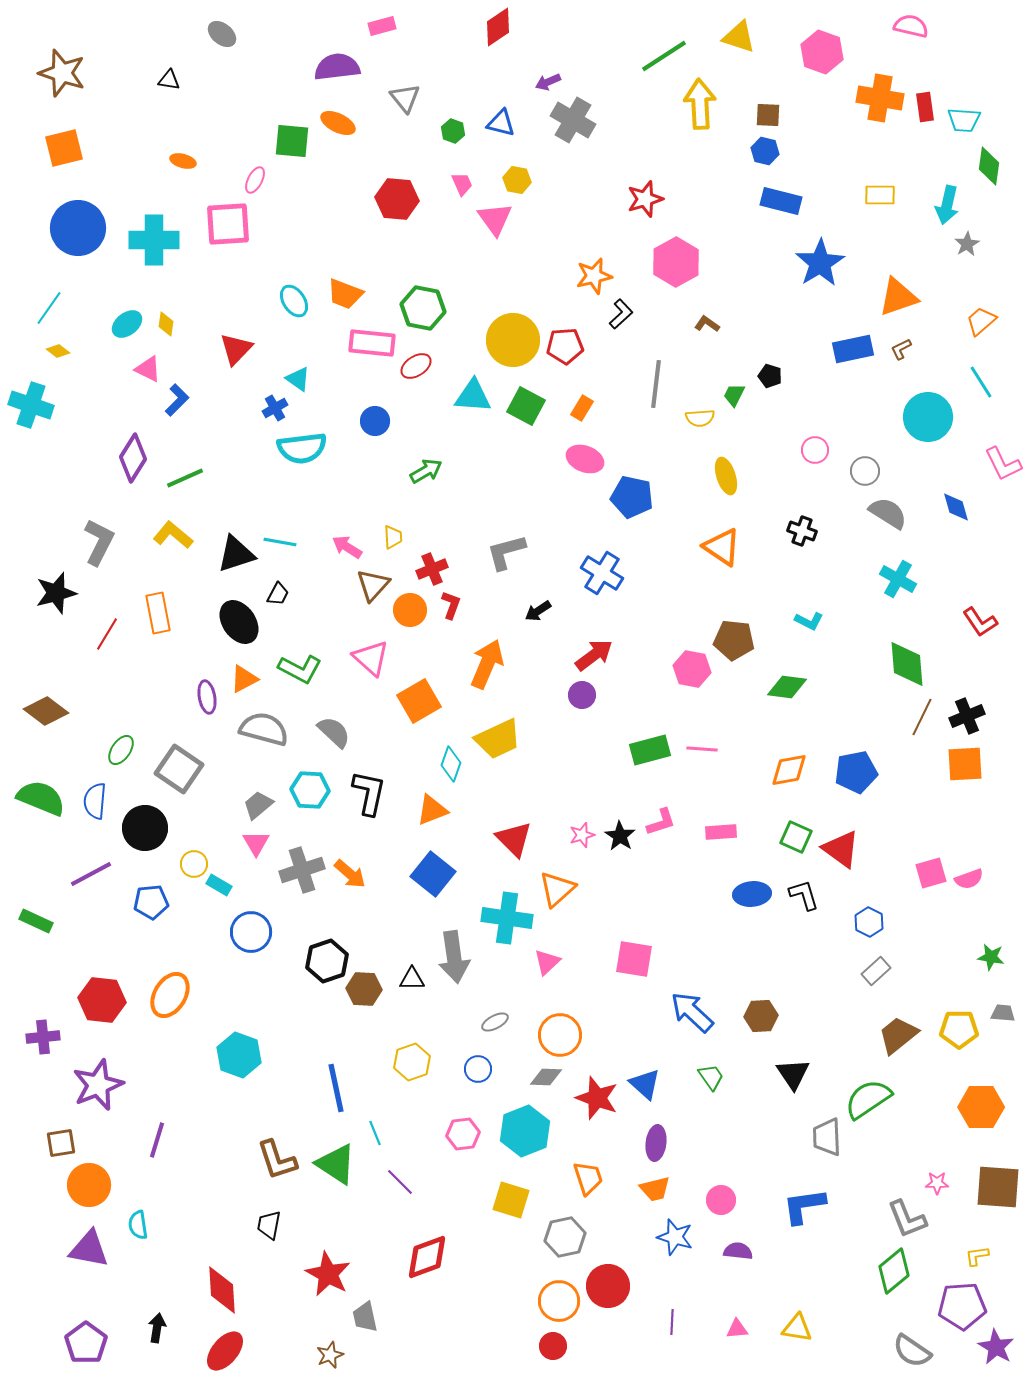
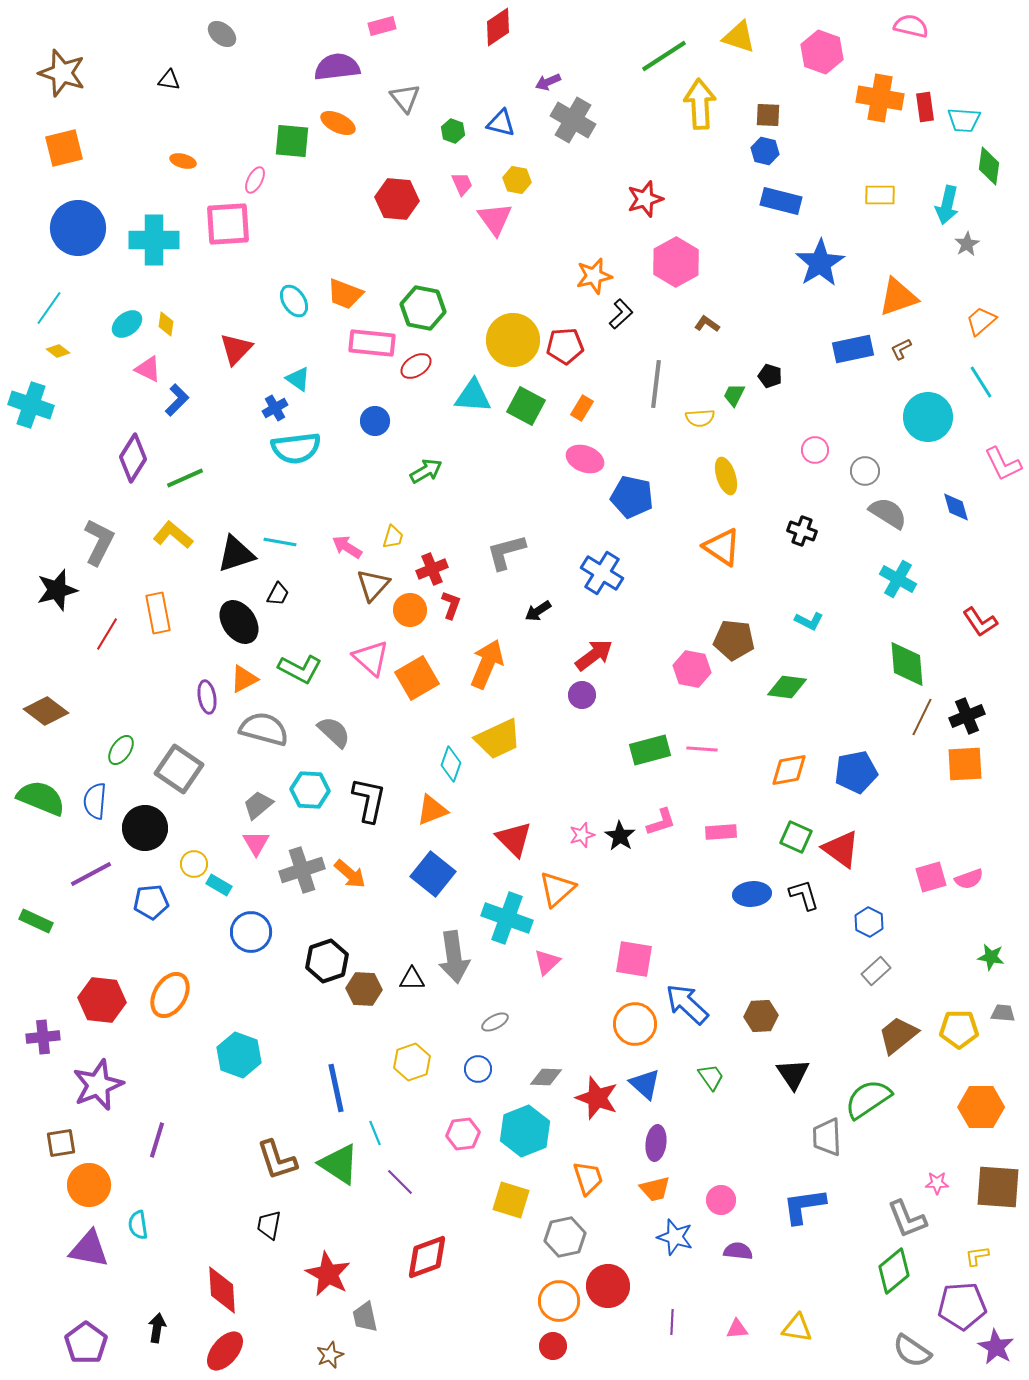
cyan semicircle at (302, 448): moved 6 px left
yellow trapezoid at (393, 537): rotated 20 degrees clockwise
black star at (56, 593): moved 1 px right, 3 px up
orange square at (419, 701): moved 2 px left, 23 px up
black L-shape at (369, 793): moved 7 px down
pink square at (931, 873): moved 4 px down
cyan cross at (507, 918): rotated 12 degrees clockwise
blue arrow at (692, 1012): moved 5 px left, 8 px up
orange circle at (560, 1035): moved 75 px right, 11 px up
green triangle at (336, 1164): moved 3 px right
